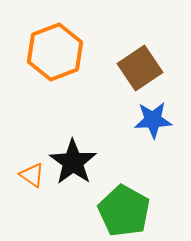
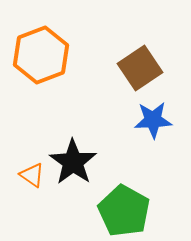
orange hexagon: moved 14 px left, 3 px down
